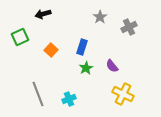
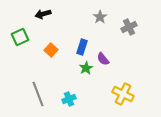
purple semicircle: moved 9 px left, 7 px up
